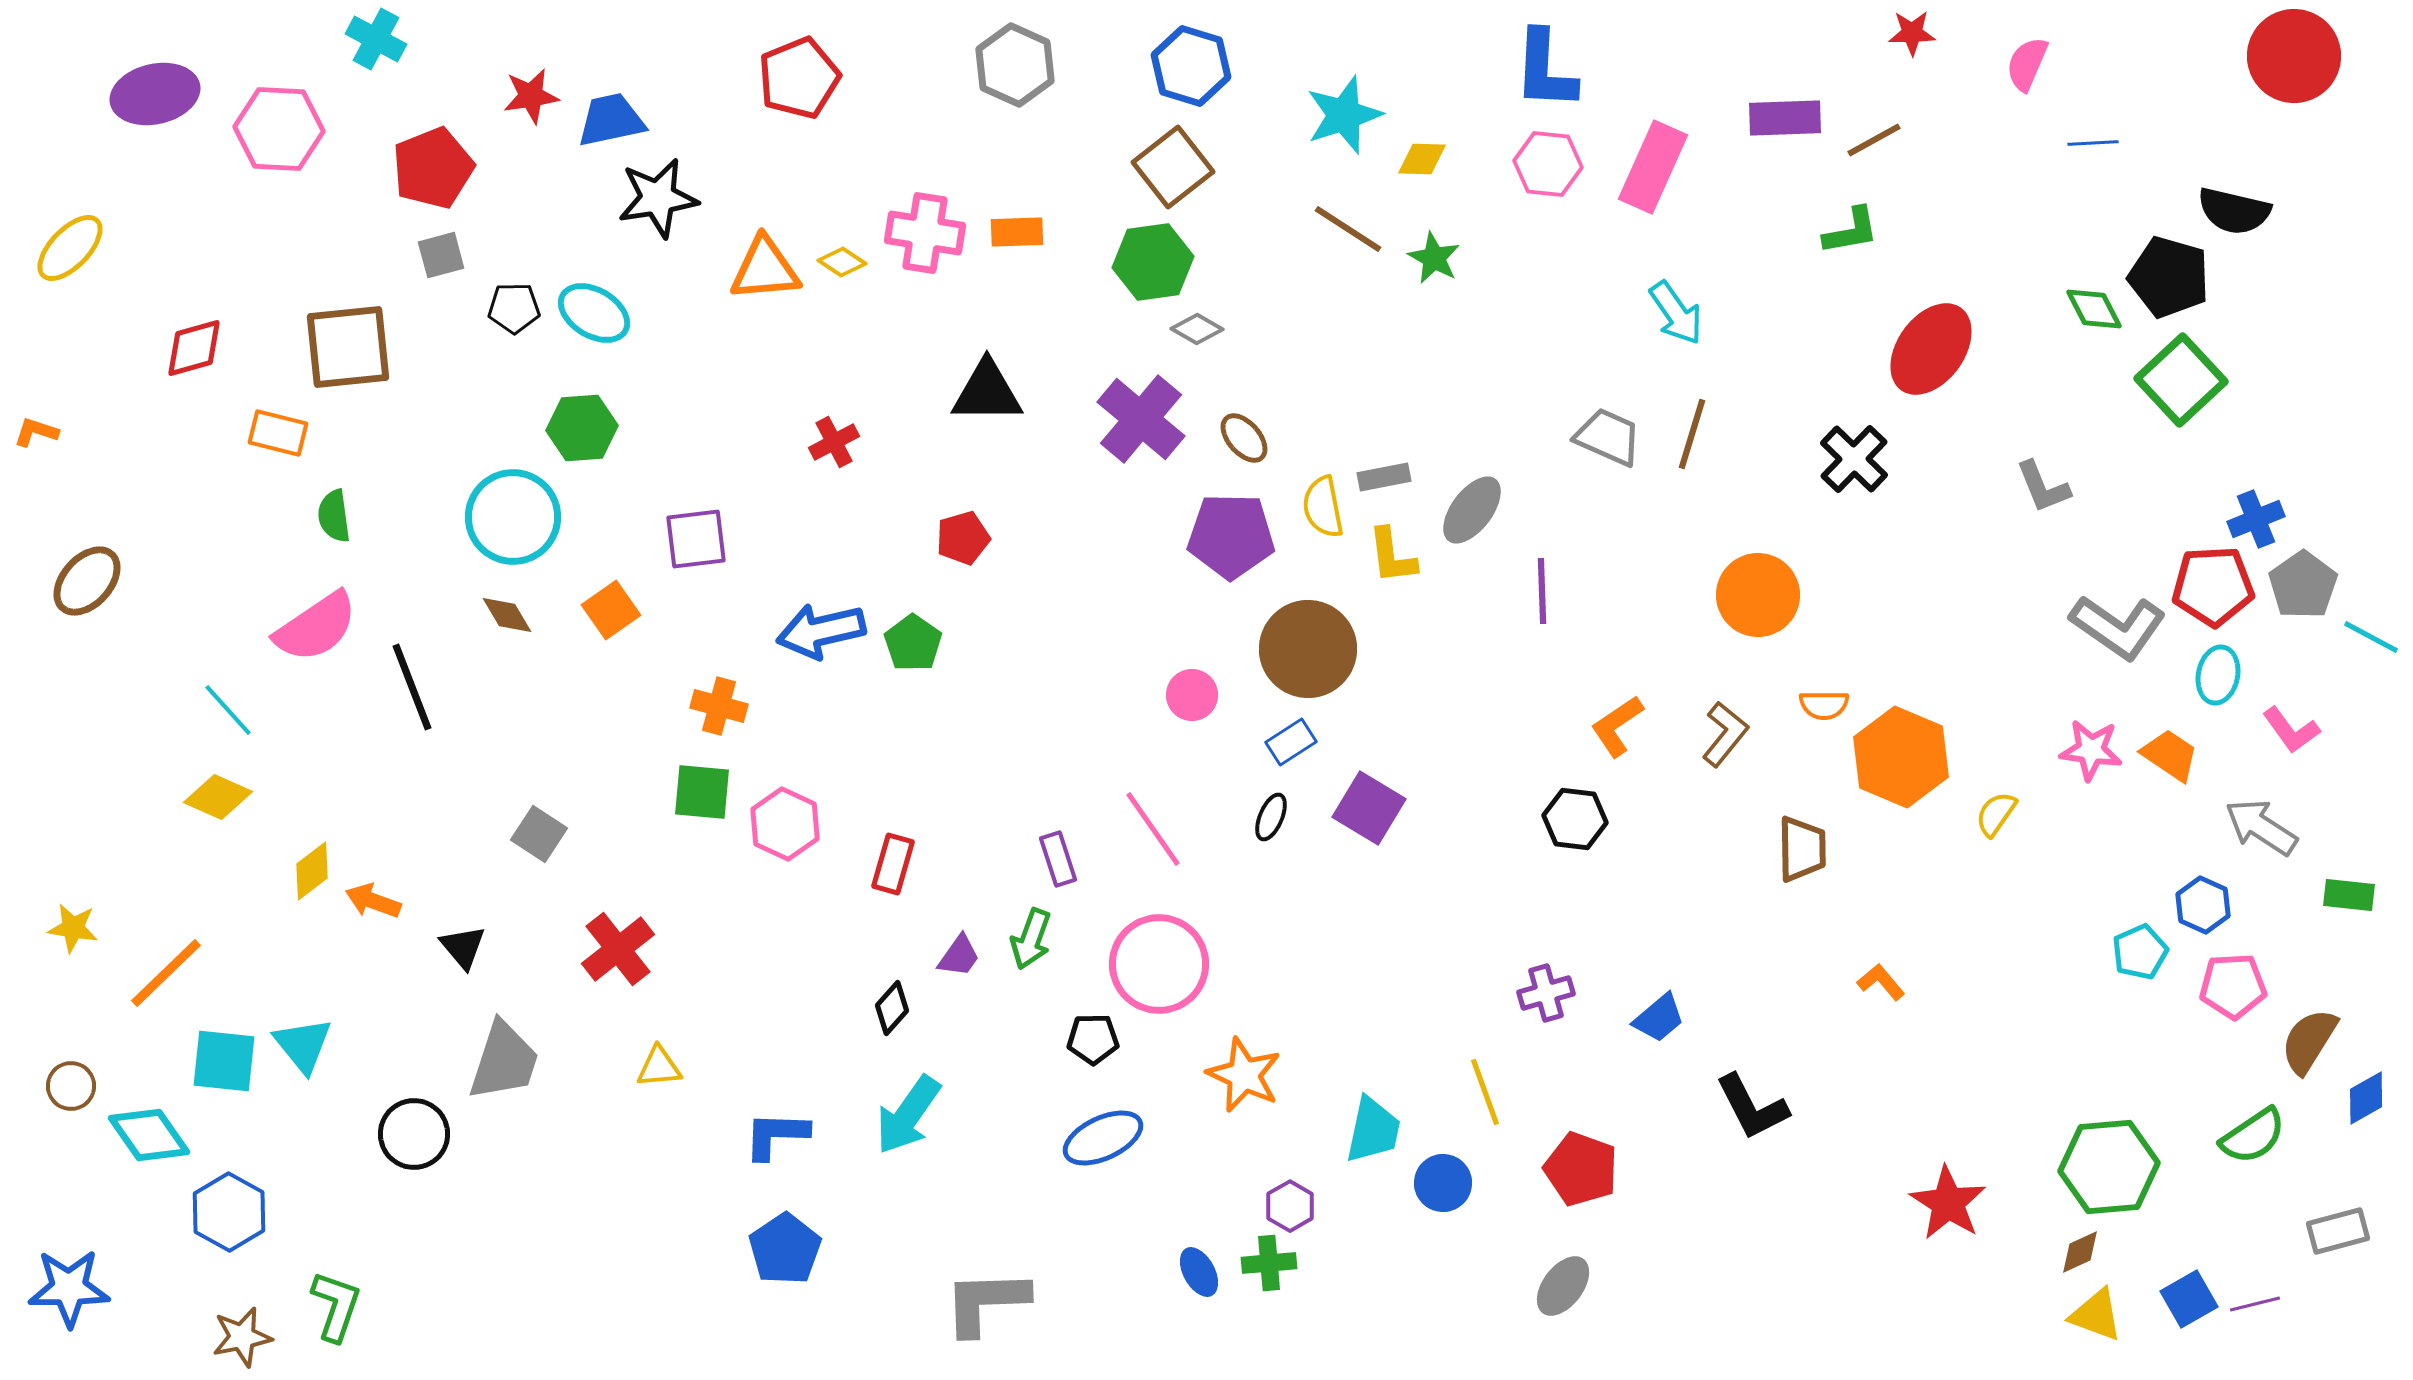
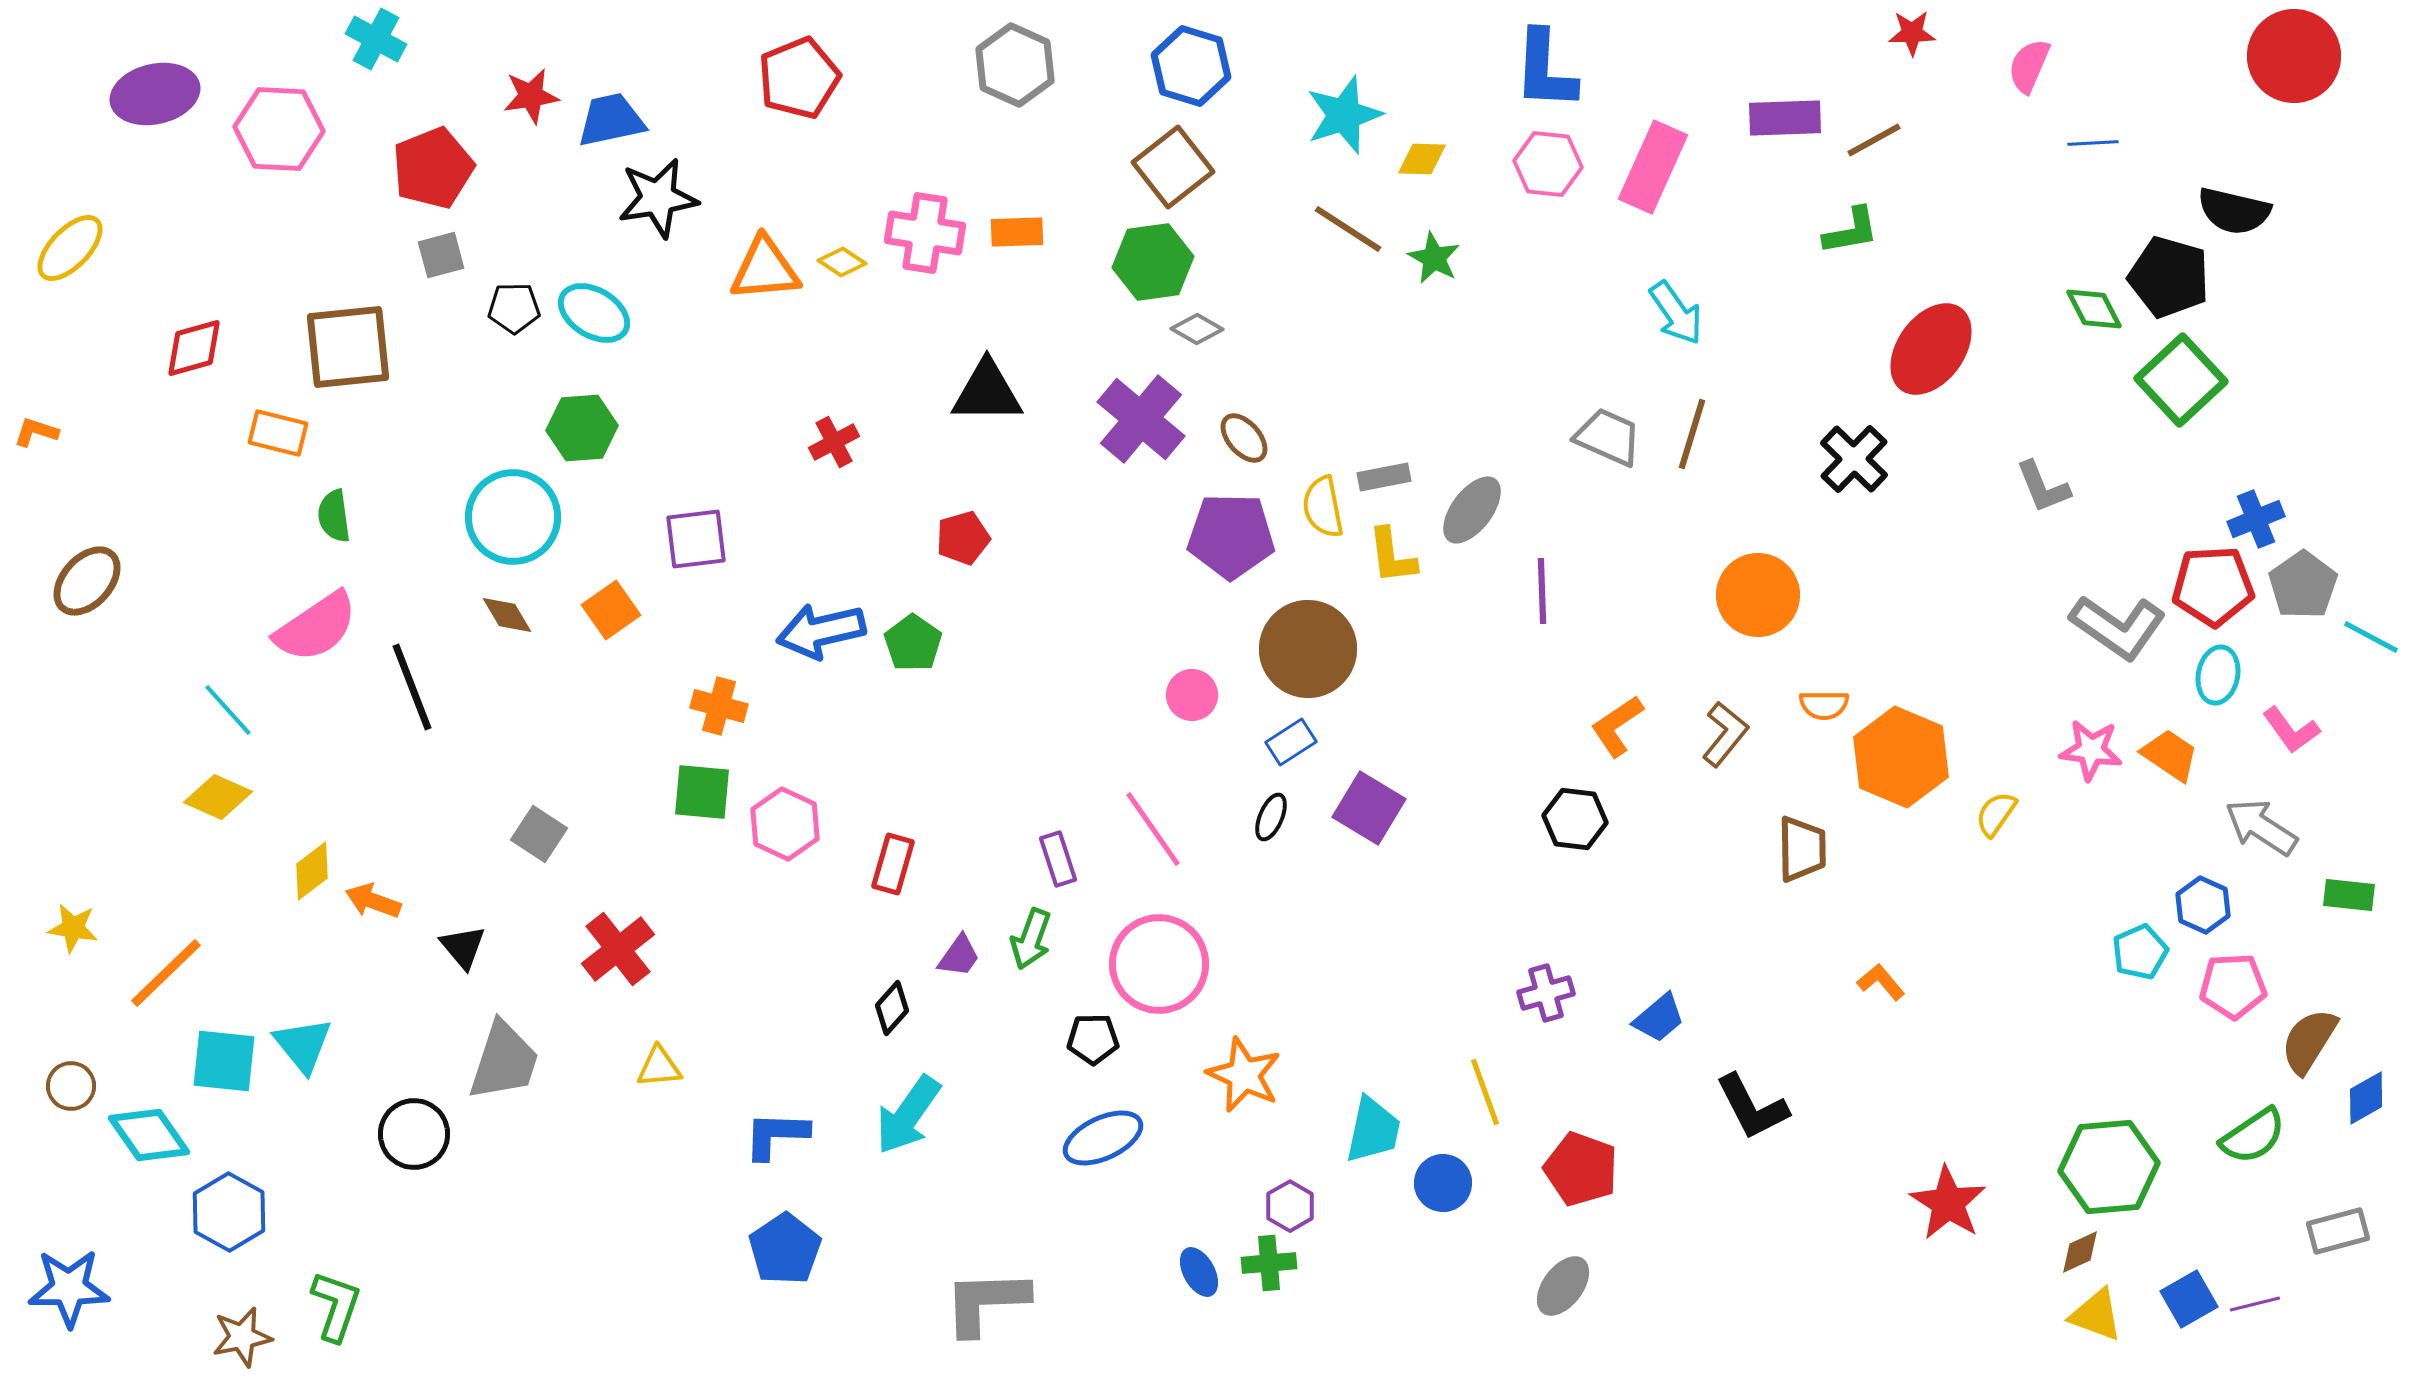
pink semicircle at (2027, 64): moved 2 px right, 2 px down
